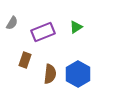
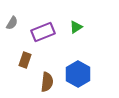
brown semicircle: moved 3 px left, 8 px down
